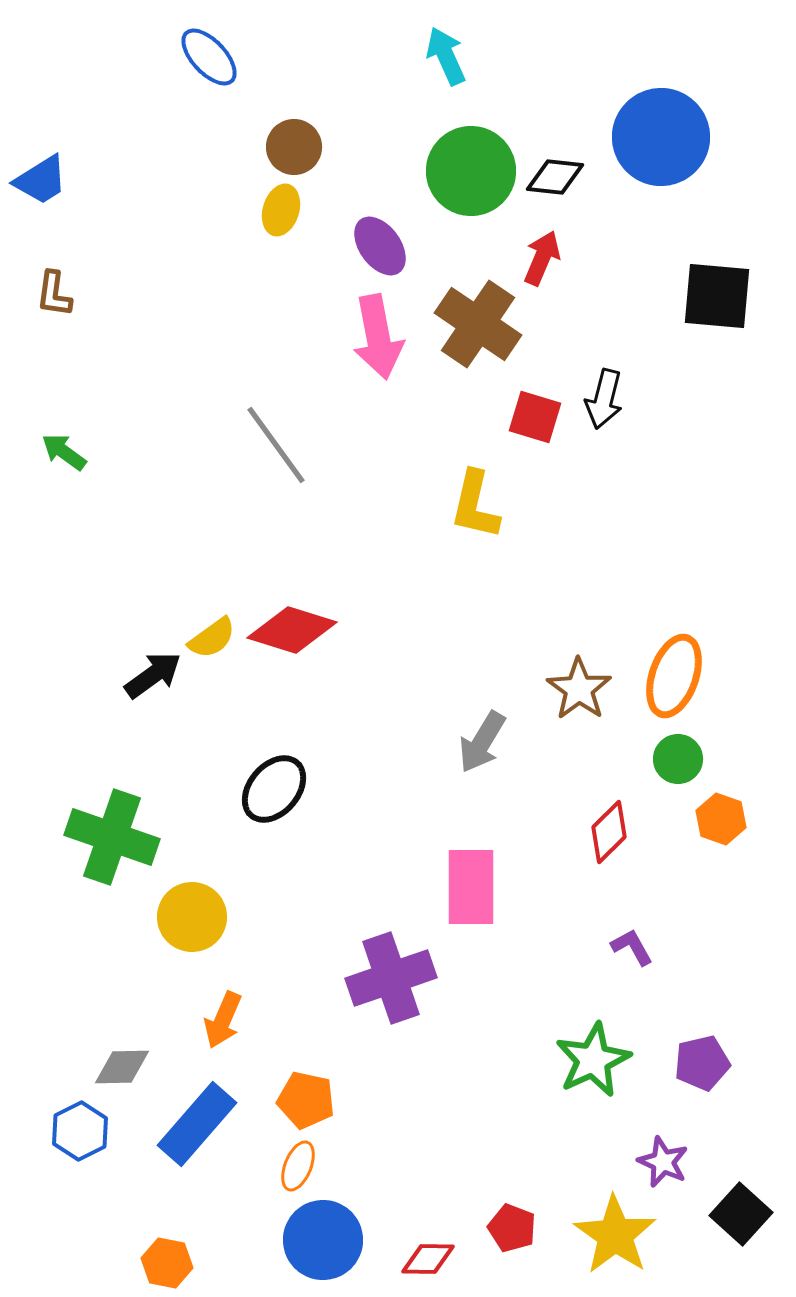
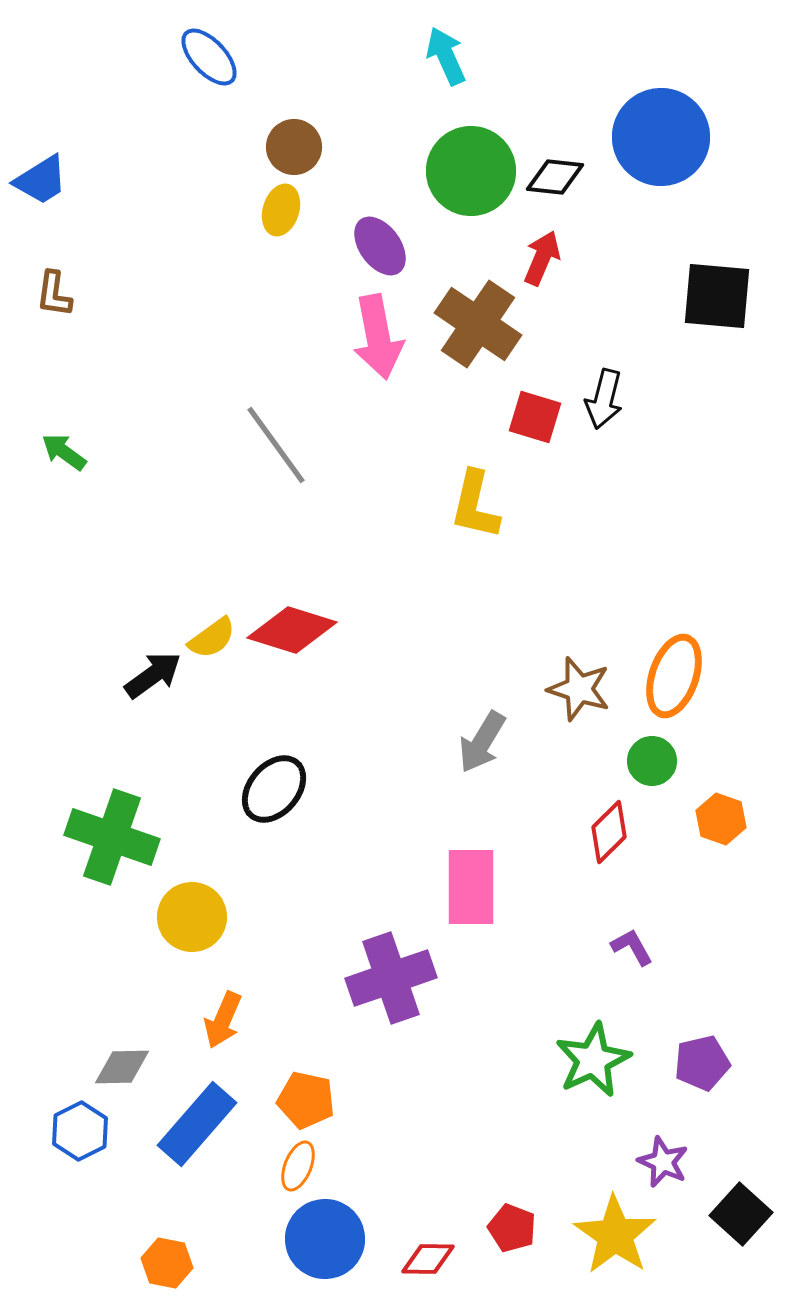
brown star at (579, 689): rotated 18 degrees counterclockwise
green circle at (678, 759): moved 26 px left, 2 px down
blue circle at (323, 1240): moved 2 px right, 1 px up
